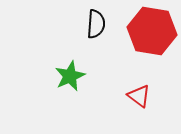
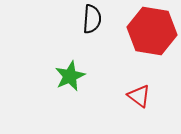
black semicircle: moved 4 px left, 5 px up
